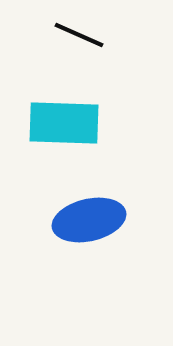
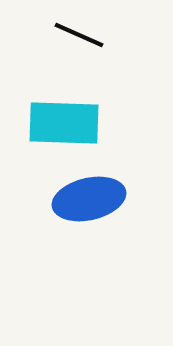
blue ellipse: moved 21 px up
